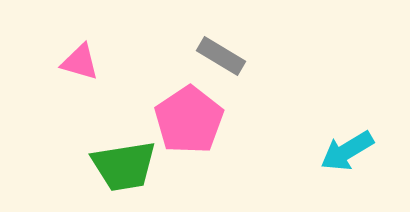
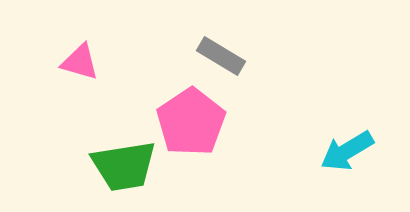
pink pentagon: moved 2 px right, 2 px down
